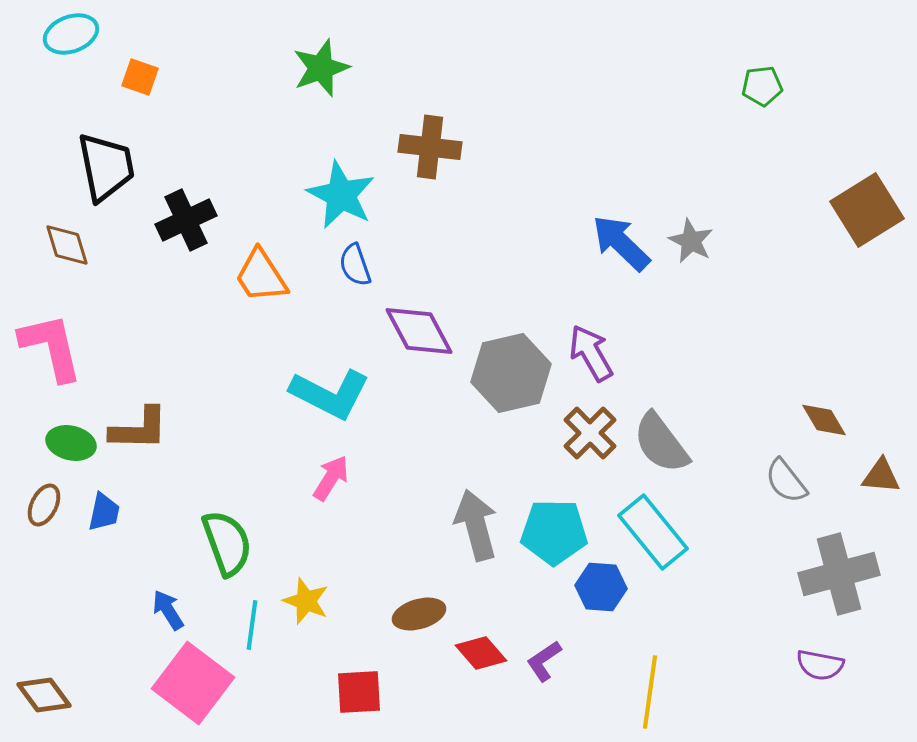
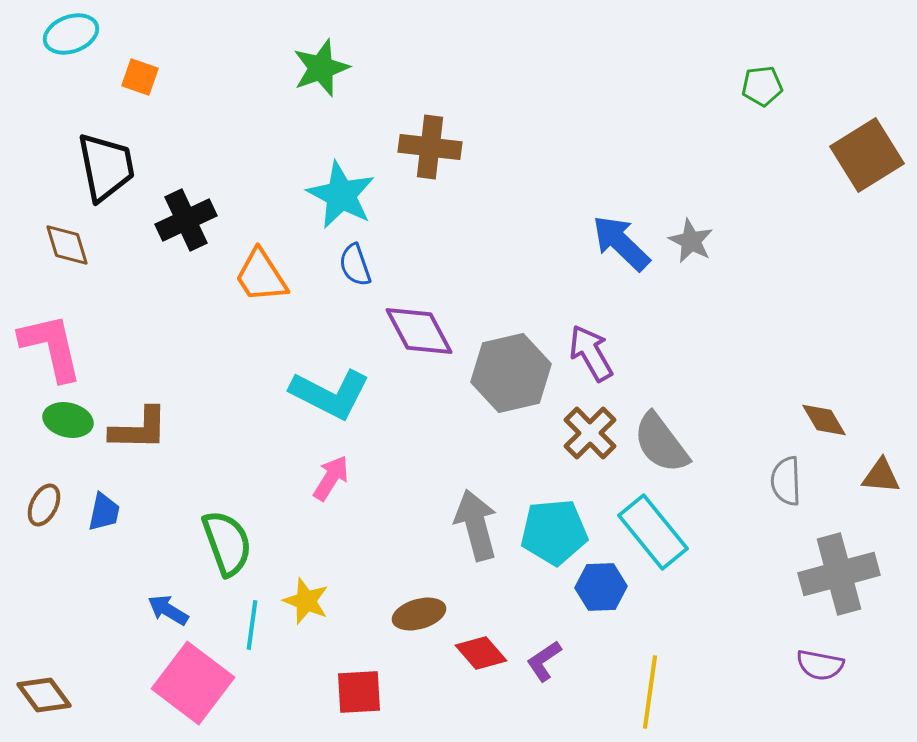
brown square at (867, 210): moved 55 px up
green ellipse at (71, 443): moved 3 px left, 23 px up
gray semicircle at (786, 481): rotated 36 degrees clockwise
cyan pentagon at (554, 532): rotated 6 degrees counterclockwise
blue hexagon at (601, 587): rotated 6 degrees counterclockwise
blue arrow at (168, 610): rotated 27 degrees counterclockwise
